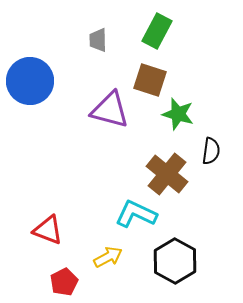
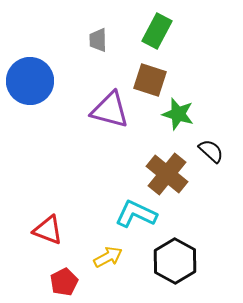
black semicircle: rotated 56 degrees counterclockwise
